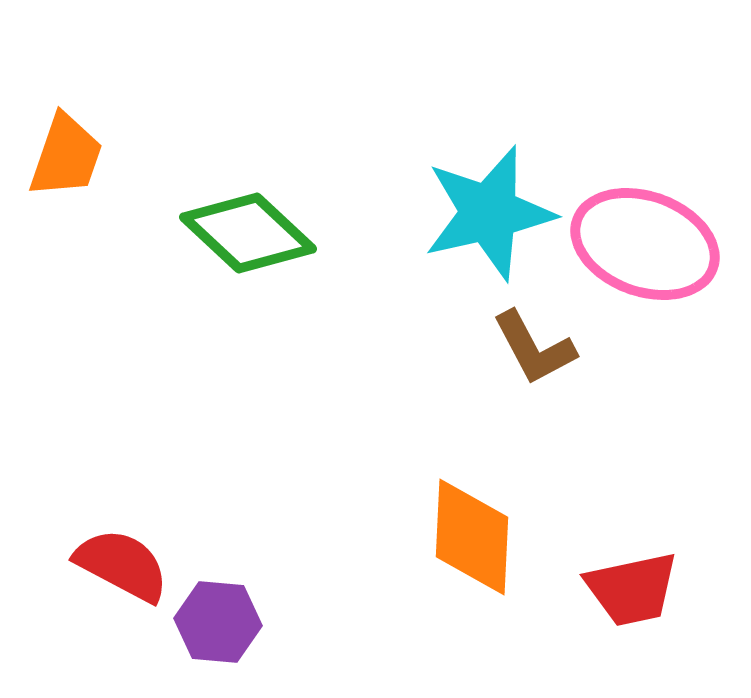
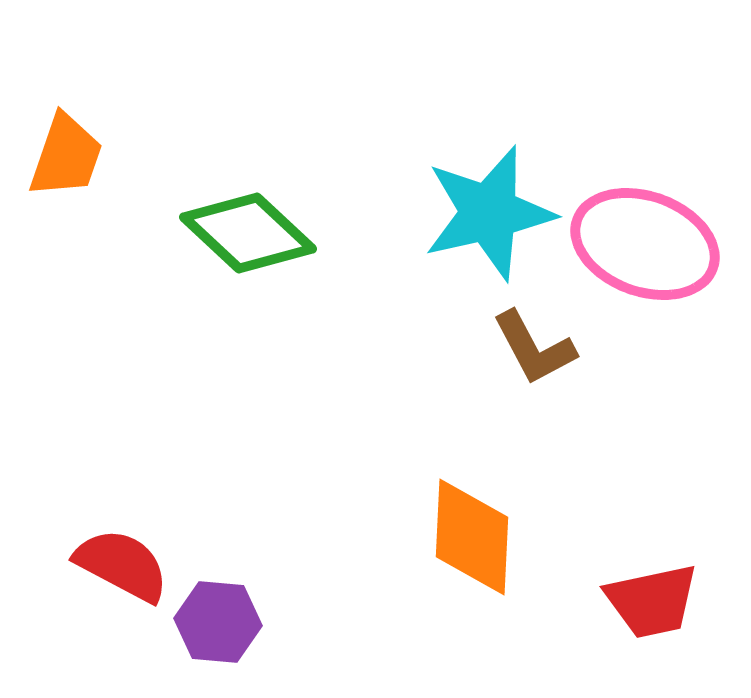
red trapezoid: moved 20 px right, 12 px down
